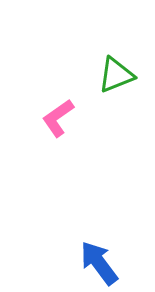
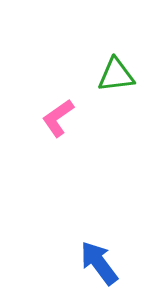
green triangle: rotated 15 degrees clockwise
